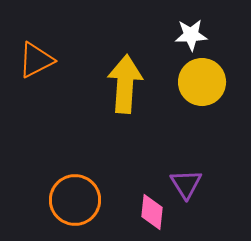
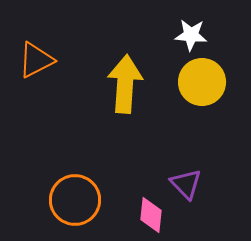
white star: rotated 8 degrees clockwise
purple triangle: rotated 12 degrees counterclockwise
pink diamond: moved 1 px left, 3 px down
